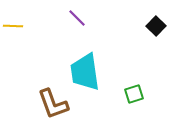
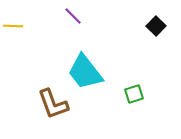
purple line: moved 4 px left, 2 px up
cyan trapezoid: rotated 30 degrees counterclockwise
